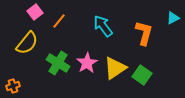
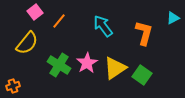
green cross: moved 1 px right, 2 px down
